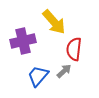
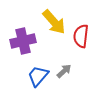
red semicircle: moved 7 px right, 13 px up
